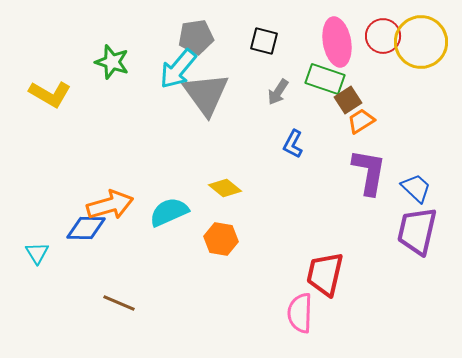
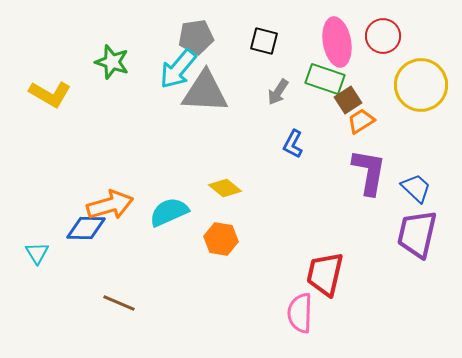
yellow circle: moved 43 px down
gray triangle: moved 1 px left, 2 px up; rotated 51 degrees counterclockwise
purple trapezoid: moved 3 px down
